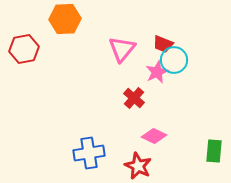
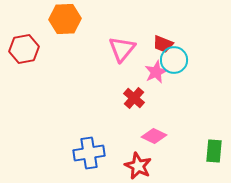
pink star: moved 1 px left
